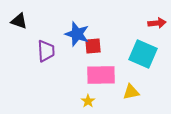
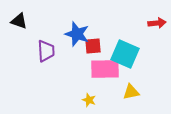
cyan square: moved 18 px left
pink rectangle: moved 4 px right, 6 px up
yellow star: moved 1 px right, 1 px up; rotated 16 degrees counterclockwise
